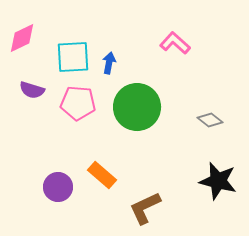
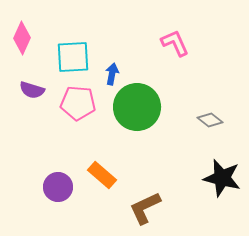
pink diamond: rotated 40 degrees counterclockwise
pink L-shape: rotated 24 degrees clockwise
blue arrow: moved 3 px right, 11 px down
black star: moved 4 px right, 3 px up
